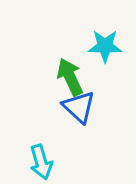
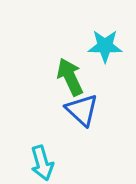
blue triangle: moved 3 px right, 3 px down
cyan arrow: moved 1 px right, 1 px down
